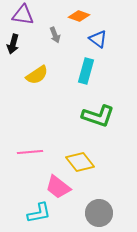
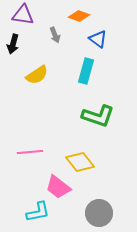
cyan L-shape: moved 1 px left, 1 px up
